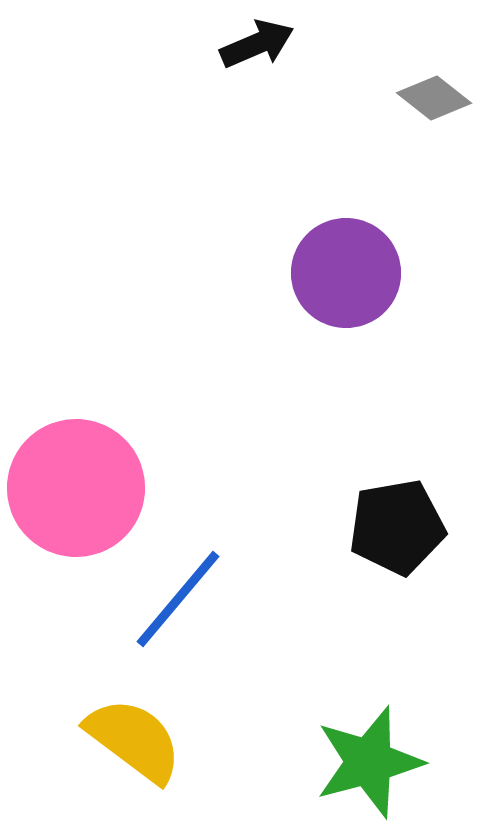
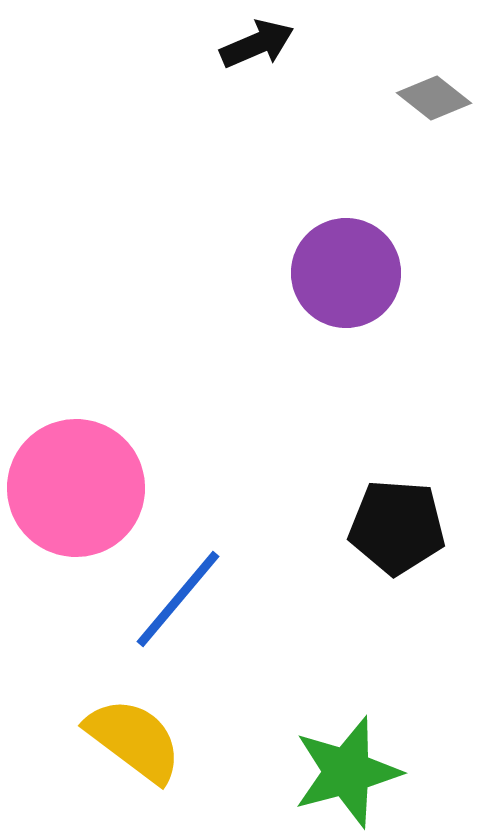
black pentagon: rotated 14 degrees clockwise
green star: moved 22 px left, 10 px down
